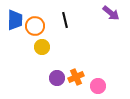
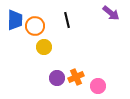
black line: moved 2 px right
yellow circle: moved 2 px right
